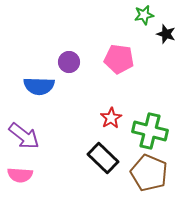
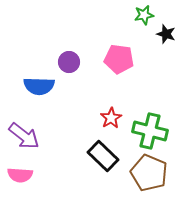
black rectangle: moved 2 px up
